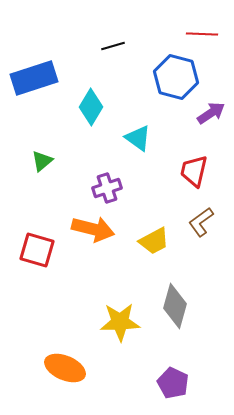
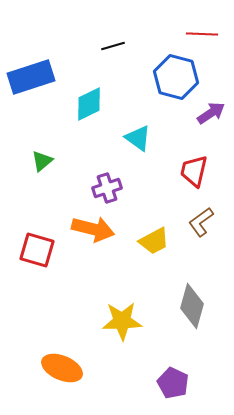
blue rectangle: moved 3 px left, 1 px up
cyan diamond: moved 2 px left, 3 px up; rotated 33 degrees clockwise
gray diamond: moved 17 px right
yellow star: moved 2 px right, 1 px up
orange ellipse: moved 3 px left
